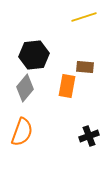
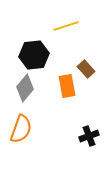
yellow line: moved 18 px left, 9 px down
brown rectangle: moved 1 px right, 2 px down; rotated 42 degrees clockwise
orange rectangle: rotated 20 degrees counterclockwise
orange semicircle: moved 1 px left, 3 px up
